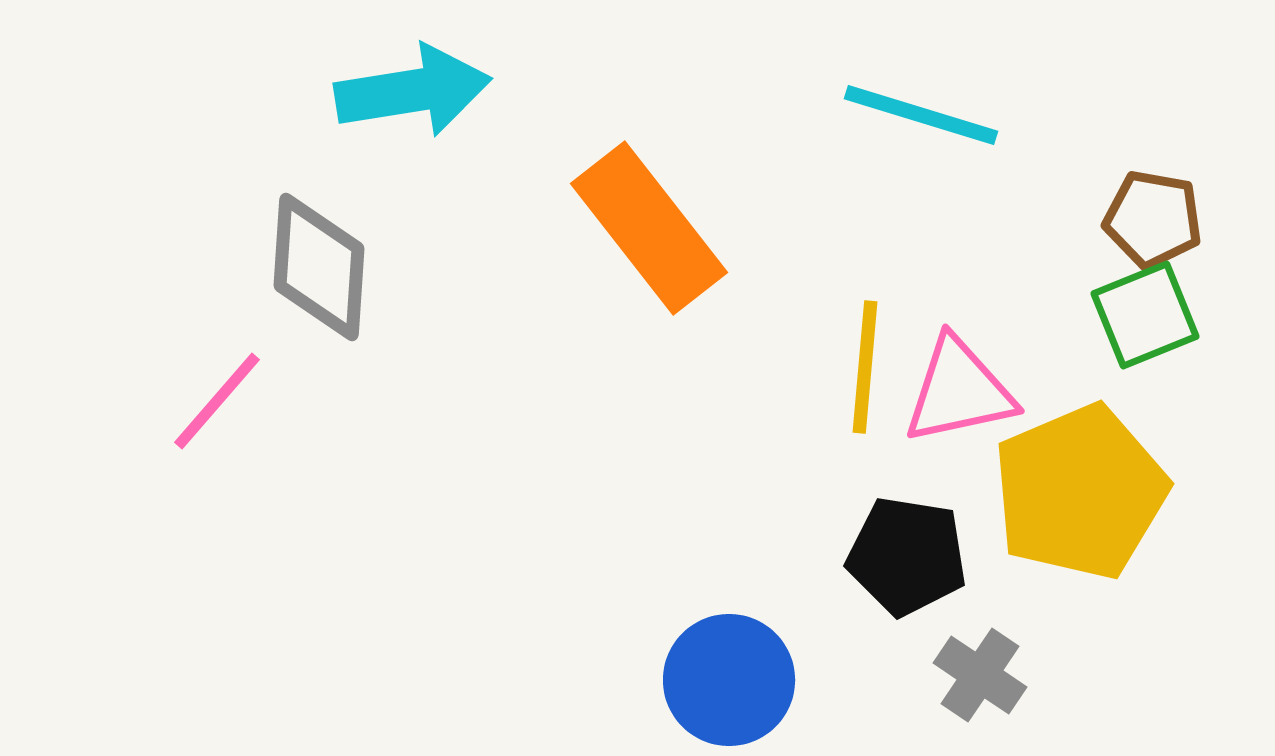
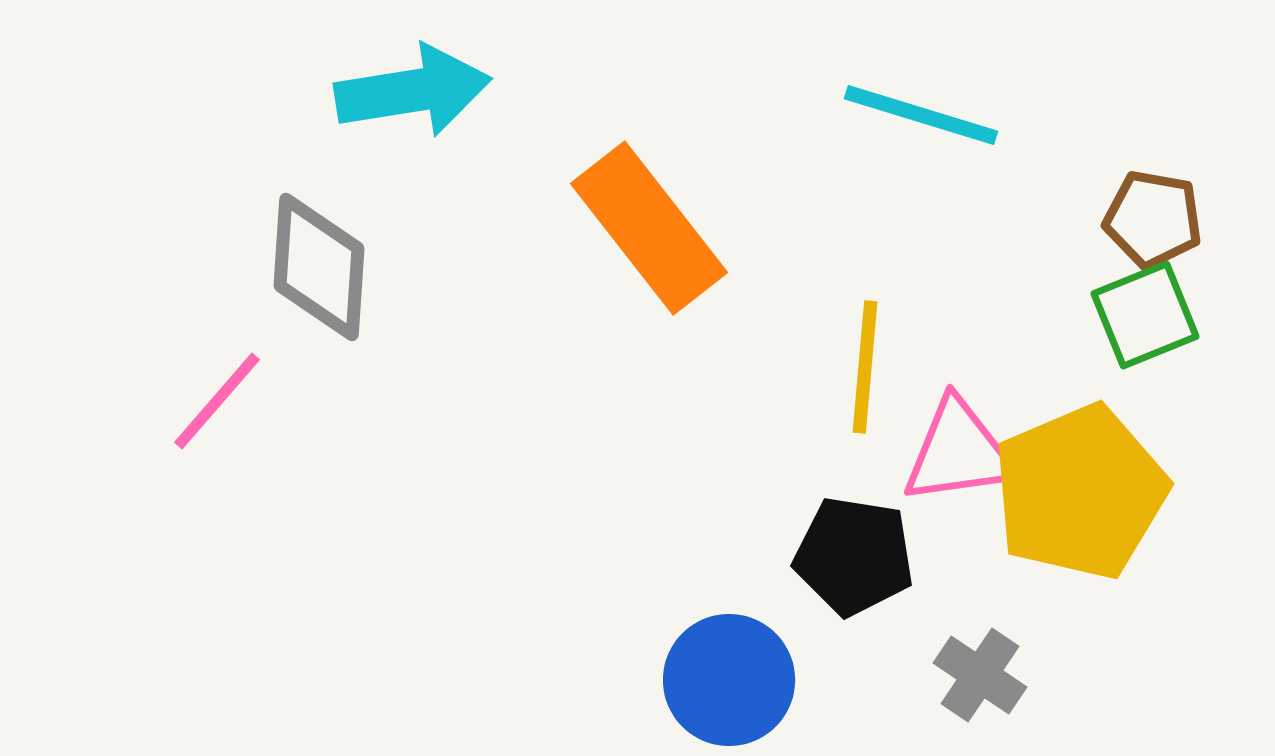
pink triangle: moved 61 px down; rotated 4 degrees clockwise
black pentagon: moved 53 px left
